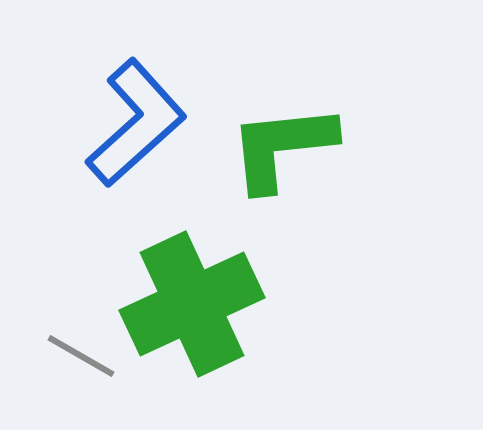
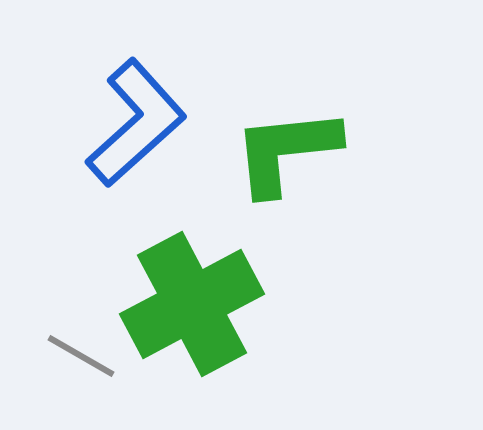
green L-shape: moved 4 px right, 4 px down
green cross: rotated 3 degrees counterclockwise
